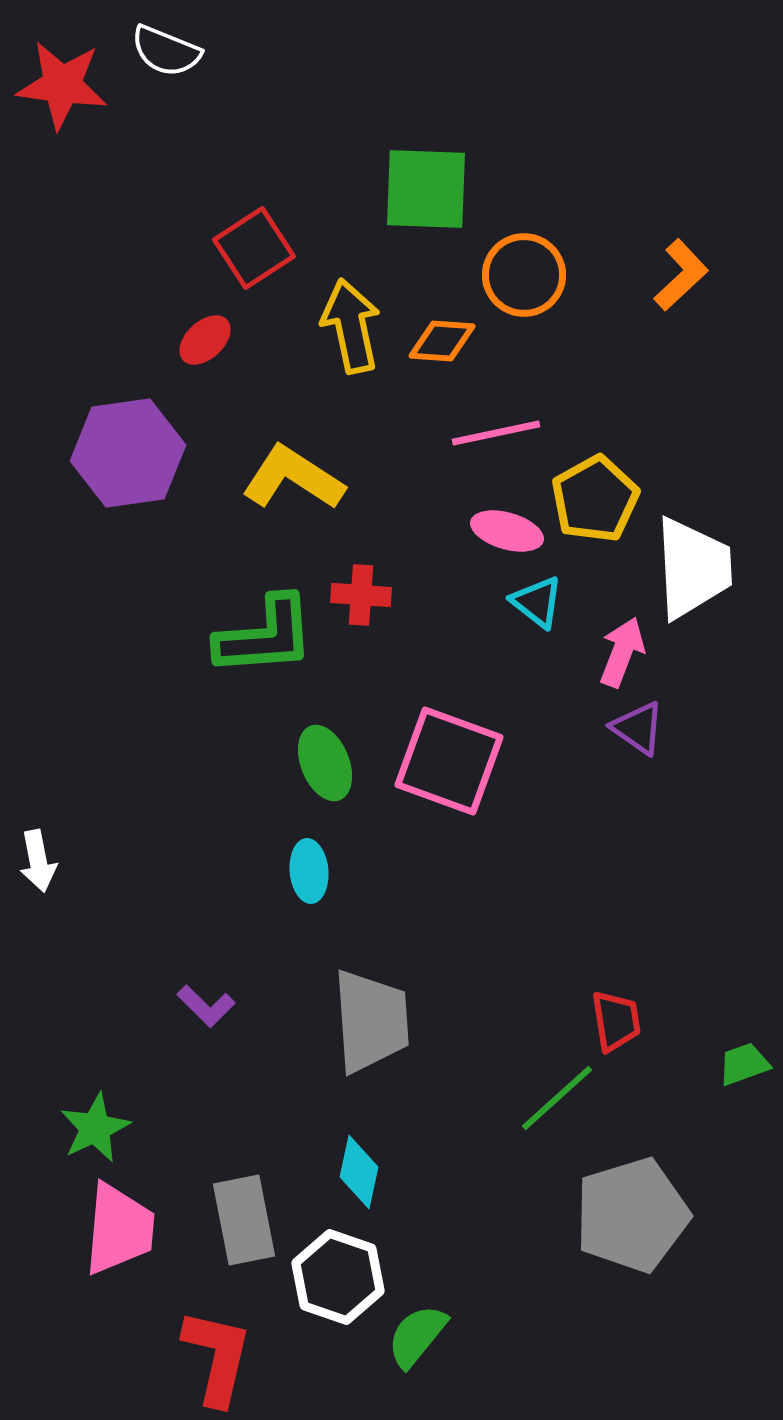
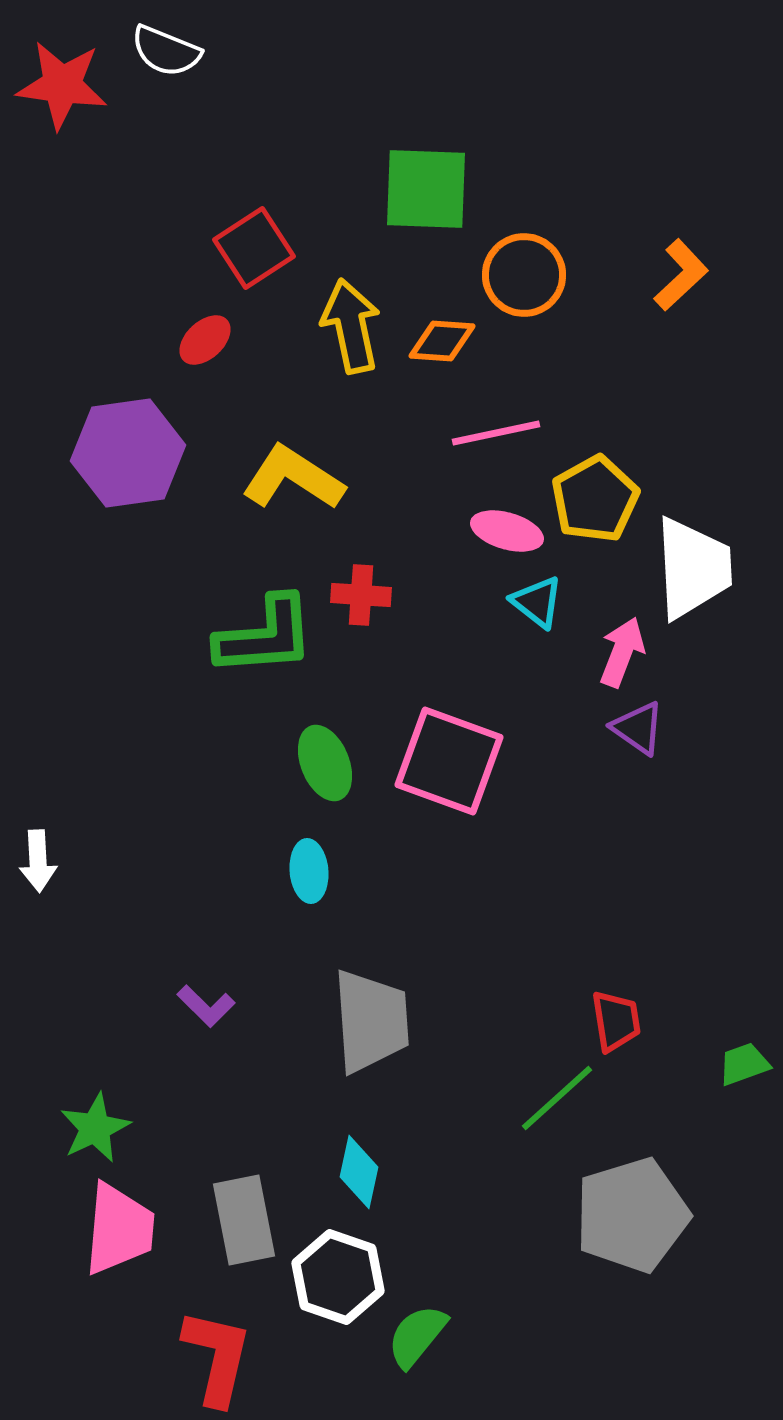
white arrow: rotated 8 degrees clockwise
